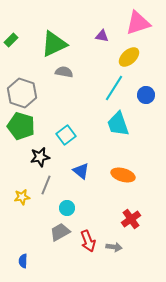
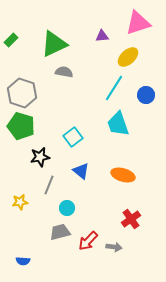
purple triangle: rotated 16 degrees counterclockwise
yellow ellipse: moved 1 px left
cyan square: moved 7 px right, 2 px down
gray line: moved 3 px right
yellow star: moved 2 px left, 5 px down
gray trapezoid: rotated 15 degrees clockwise
red arrow: rotated 65 degrees clockwise
blue semicircle: rotated 88 degrees counterclockwise
